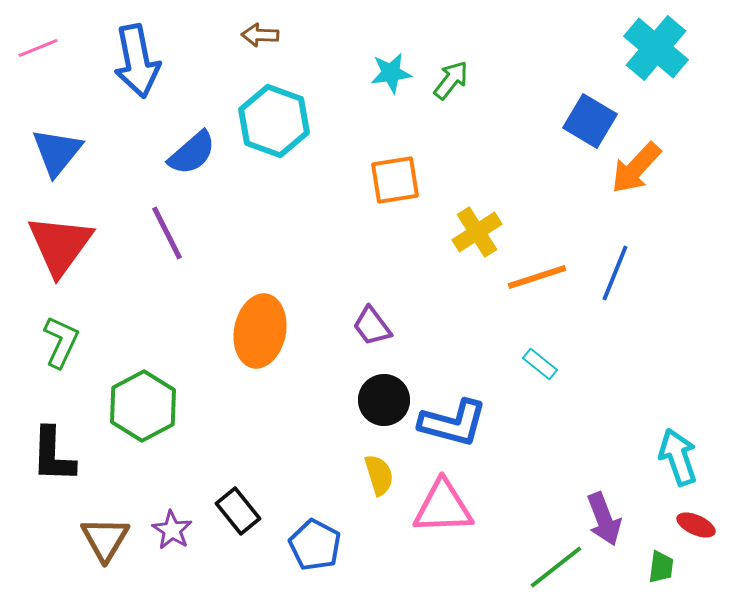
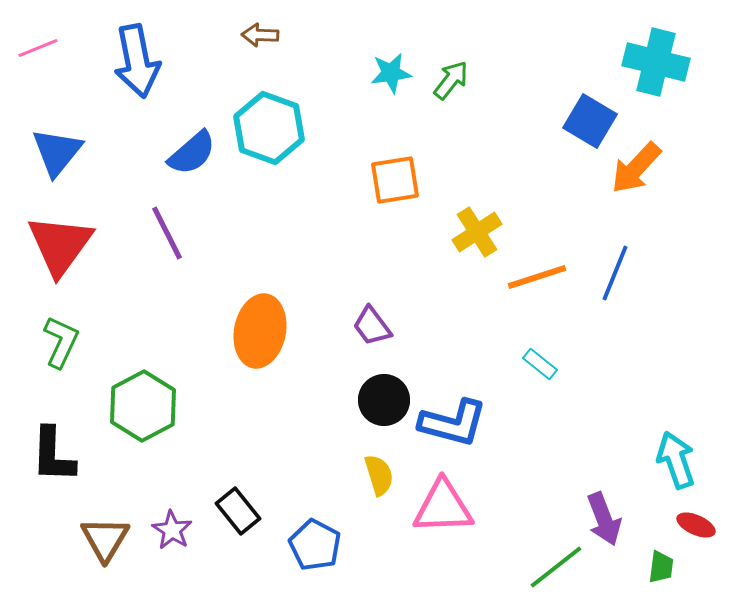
cyan cross: moved 14 px down; rotated 26 degrees counterclockwise
cyan hexagon: moved 5 px left, 7 px down
cyan arrow: moved 2 px left, 3 px down
